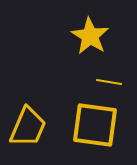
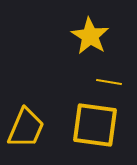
yellow trapezoid: moved 2 px left, 1 px down
